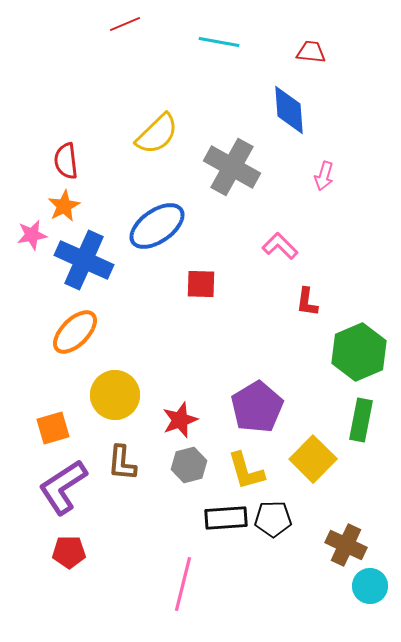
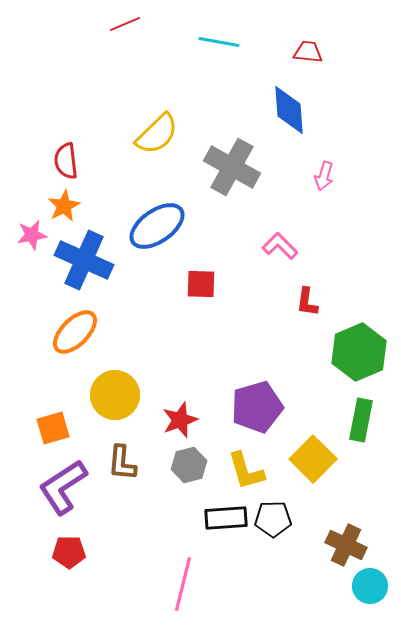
red trapezoid: moved 3 px left
purple pentagon: rotated 15 degrees clockwise
